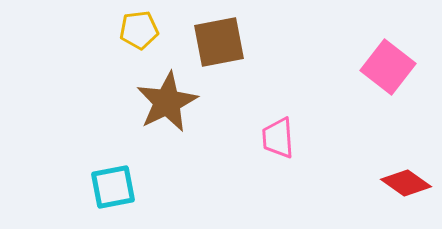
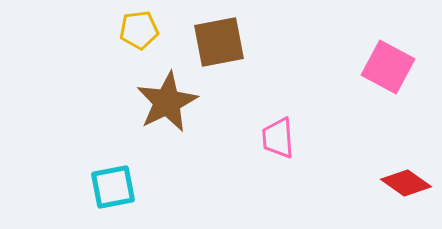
pink square: rotated 10 degrees counterclockwise
